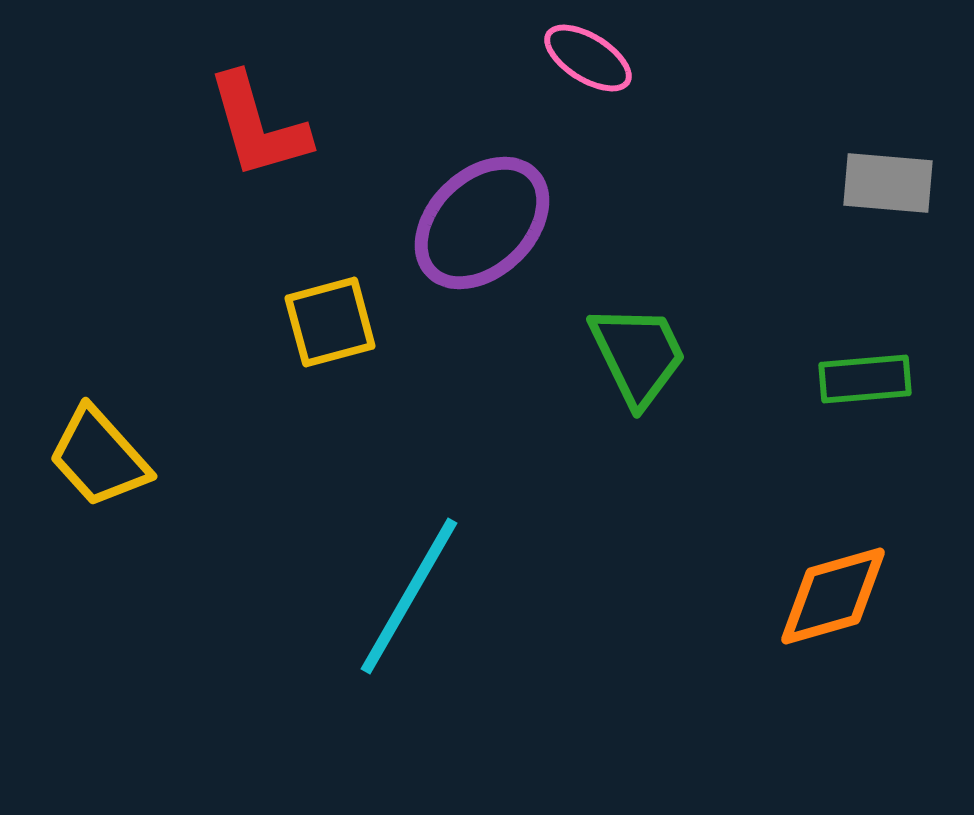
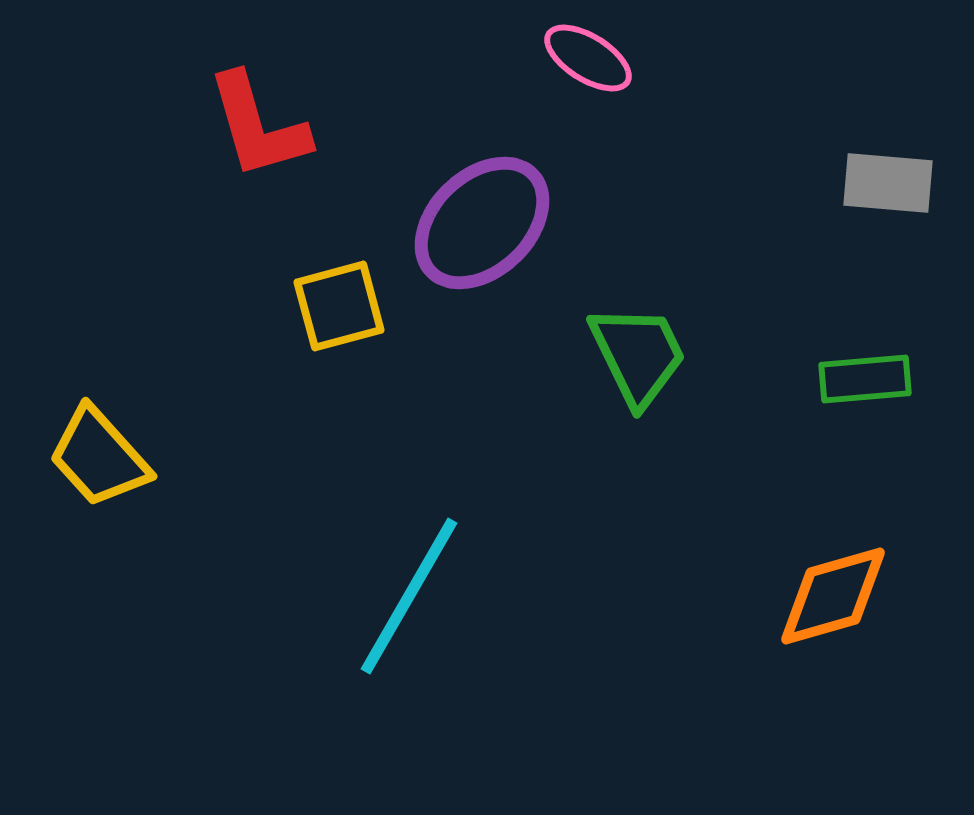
yellow square: moved 9 px right, 16 px up
